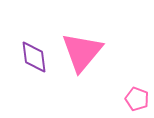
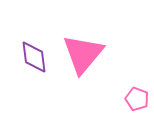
pink triangle: moved 1 px right, 2 px down
